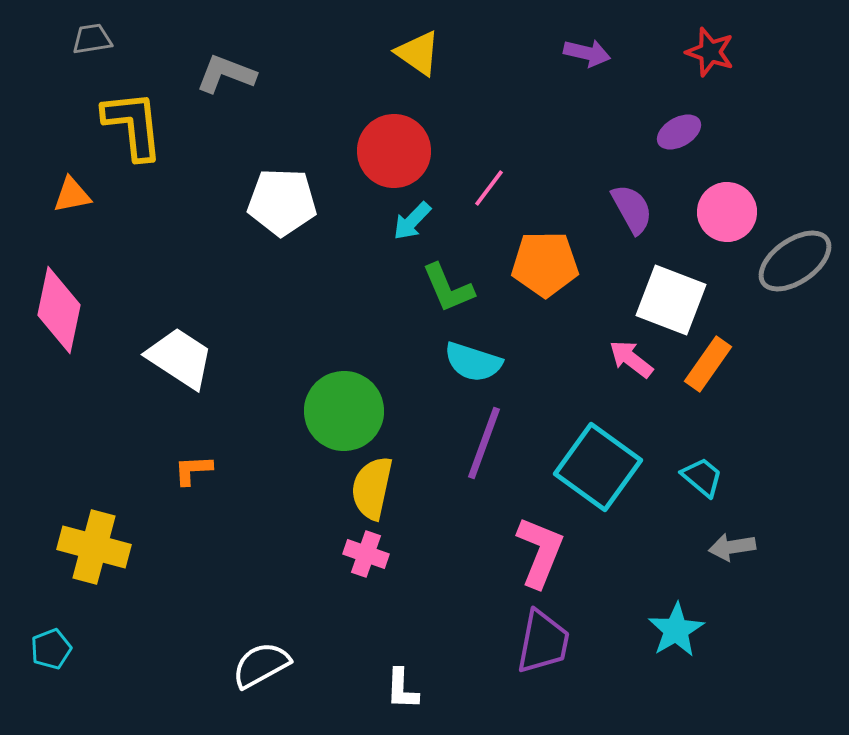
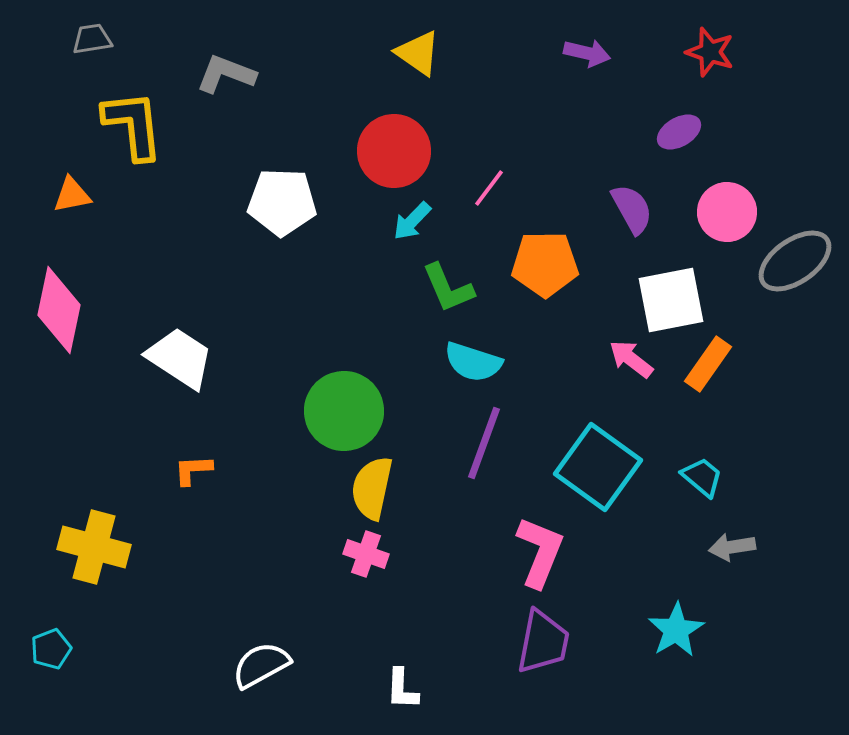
white square: rotated 32 degrees counterclockwise
